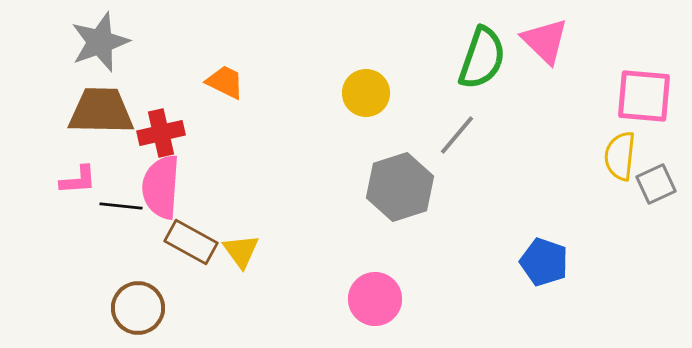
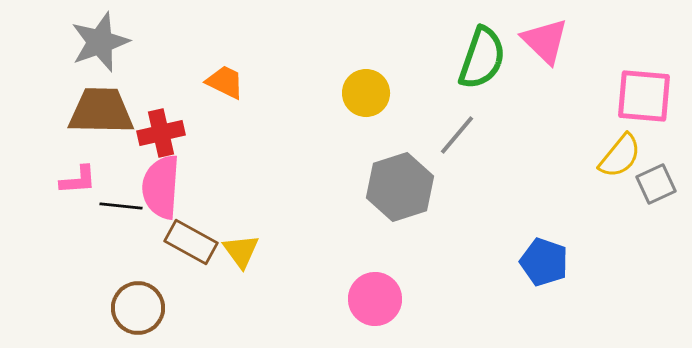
yellow semicircle: rotated 147 degrees counterclockwise
